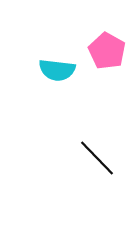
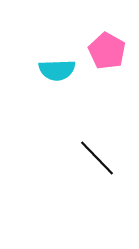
cyan semicircle: rotated 9 degrees counterclockwise
